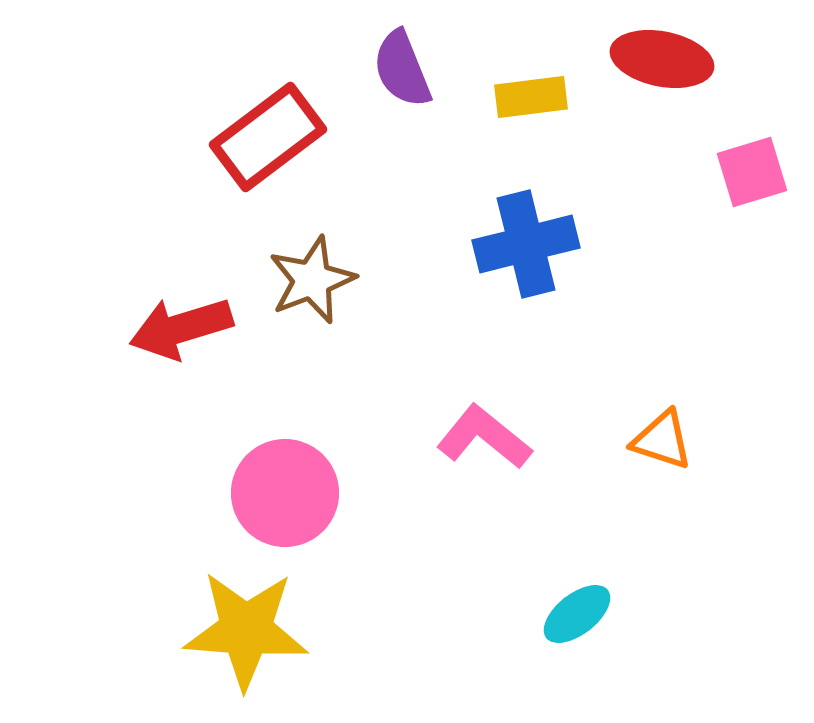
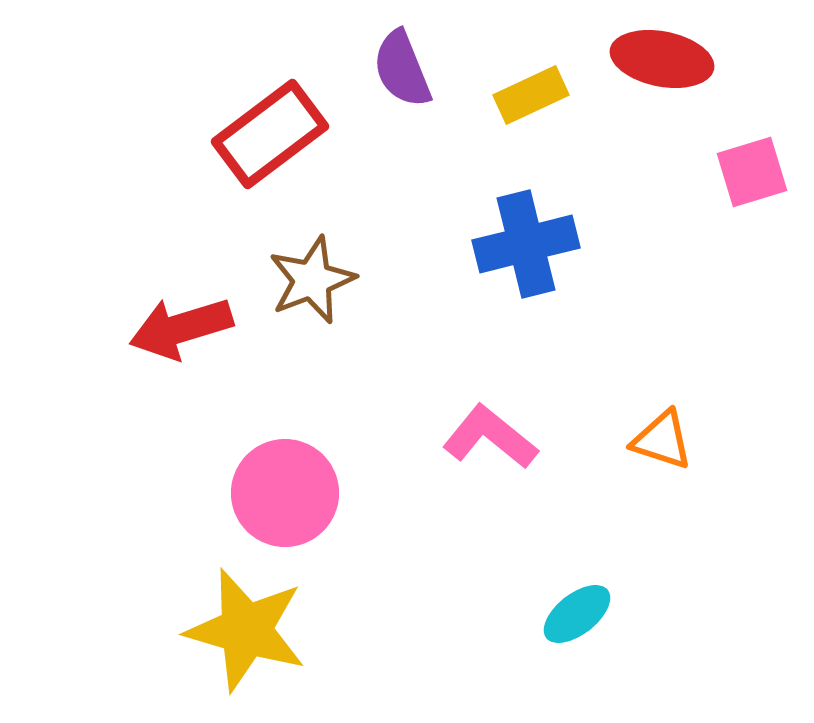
yellow rectangle: moved 2 px up; rotated 18 degrees counterclockwise
red rectangle: moved 2 px right, 3 px up
pink L-shape: moved 6 px right
yellow star: rotated 12 degrees clockwise
